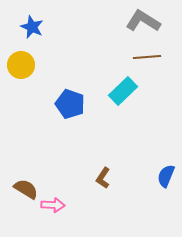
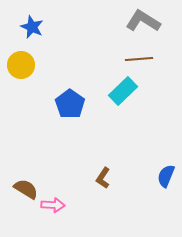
brown line: moved 8 px left, 2 px down
blue pentagon: rotated 16 degrees clockwise
